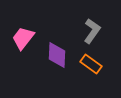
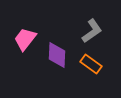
gray L-shape: rotated 20 degrees clockwise
pink trapezoid: moved 2 px right, 1 px down
